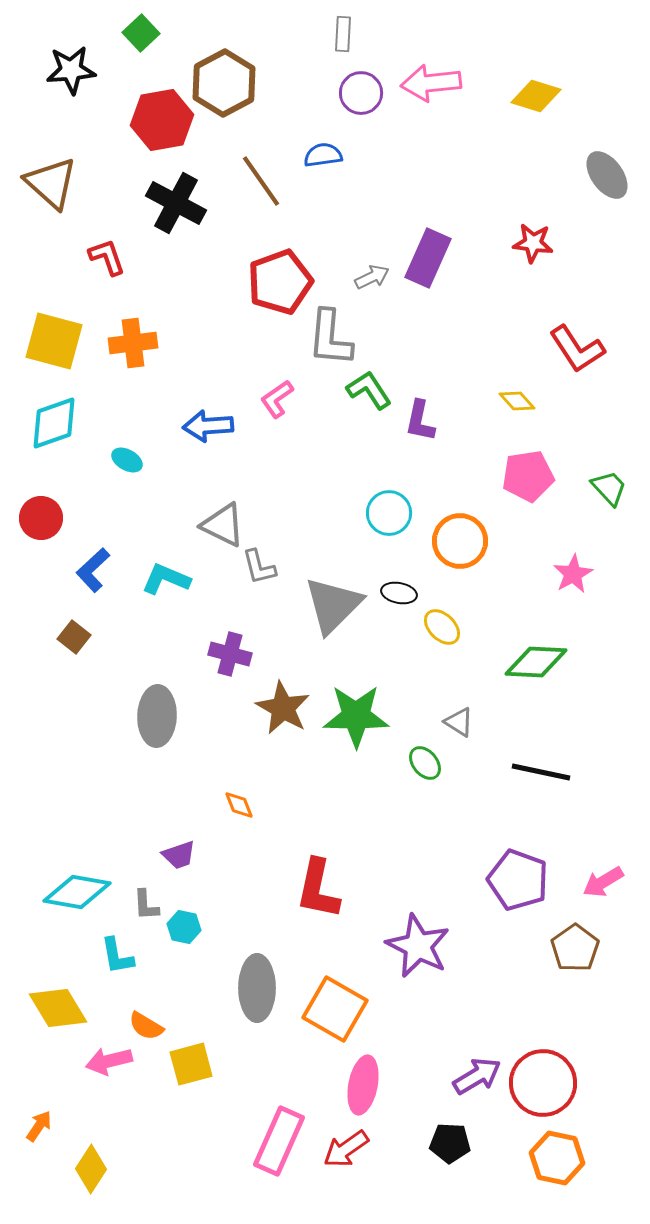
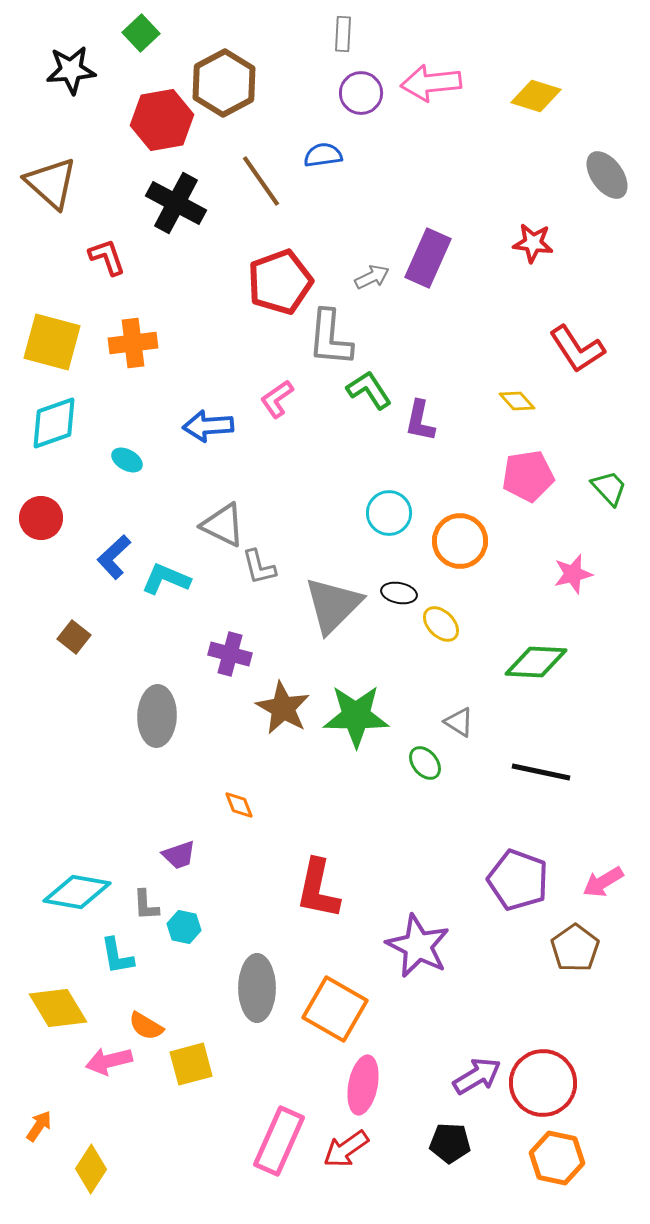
yellow square at (54, 341): moved 2 px left, 1 px down
blue L-shape at (93, 570): moved 21 px right, 13 px up
pink star at (573, 574): rotated 15 degrees clockwise
yellow ellipse at (442, 627): moved 1 px left, 3 px up
